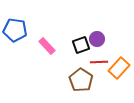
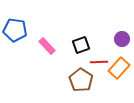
purple circle: moved 25 px right
